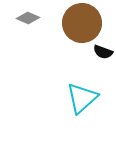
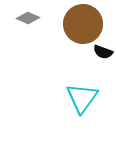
brown circle: moved 1 px right, 1 px down
cyan triangle: rotated 12 degrees counterclockwise
